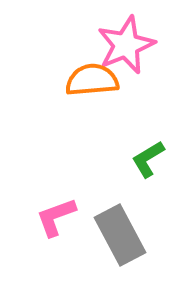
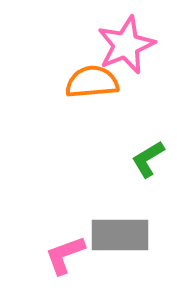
orange semicircle: moved 2 px down
pink L-shape: moved 9 px right, 38 px down
gray rectangle: rotated 62 degrees counterclockwise
